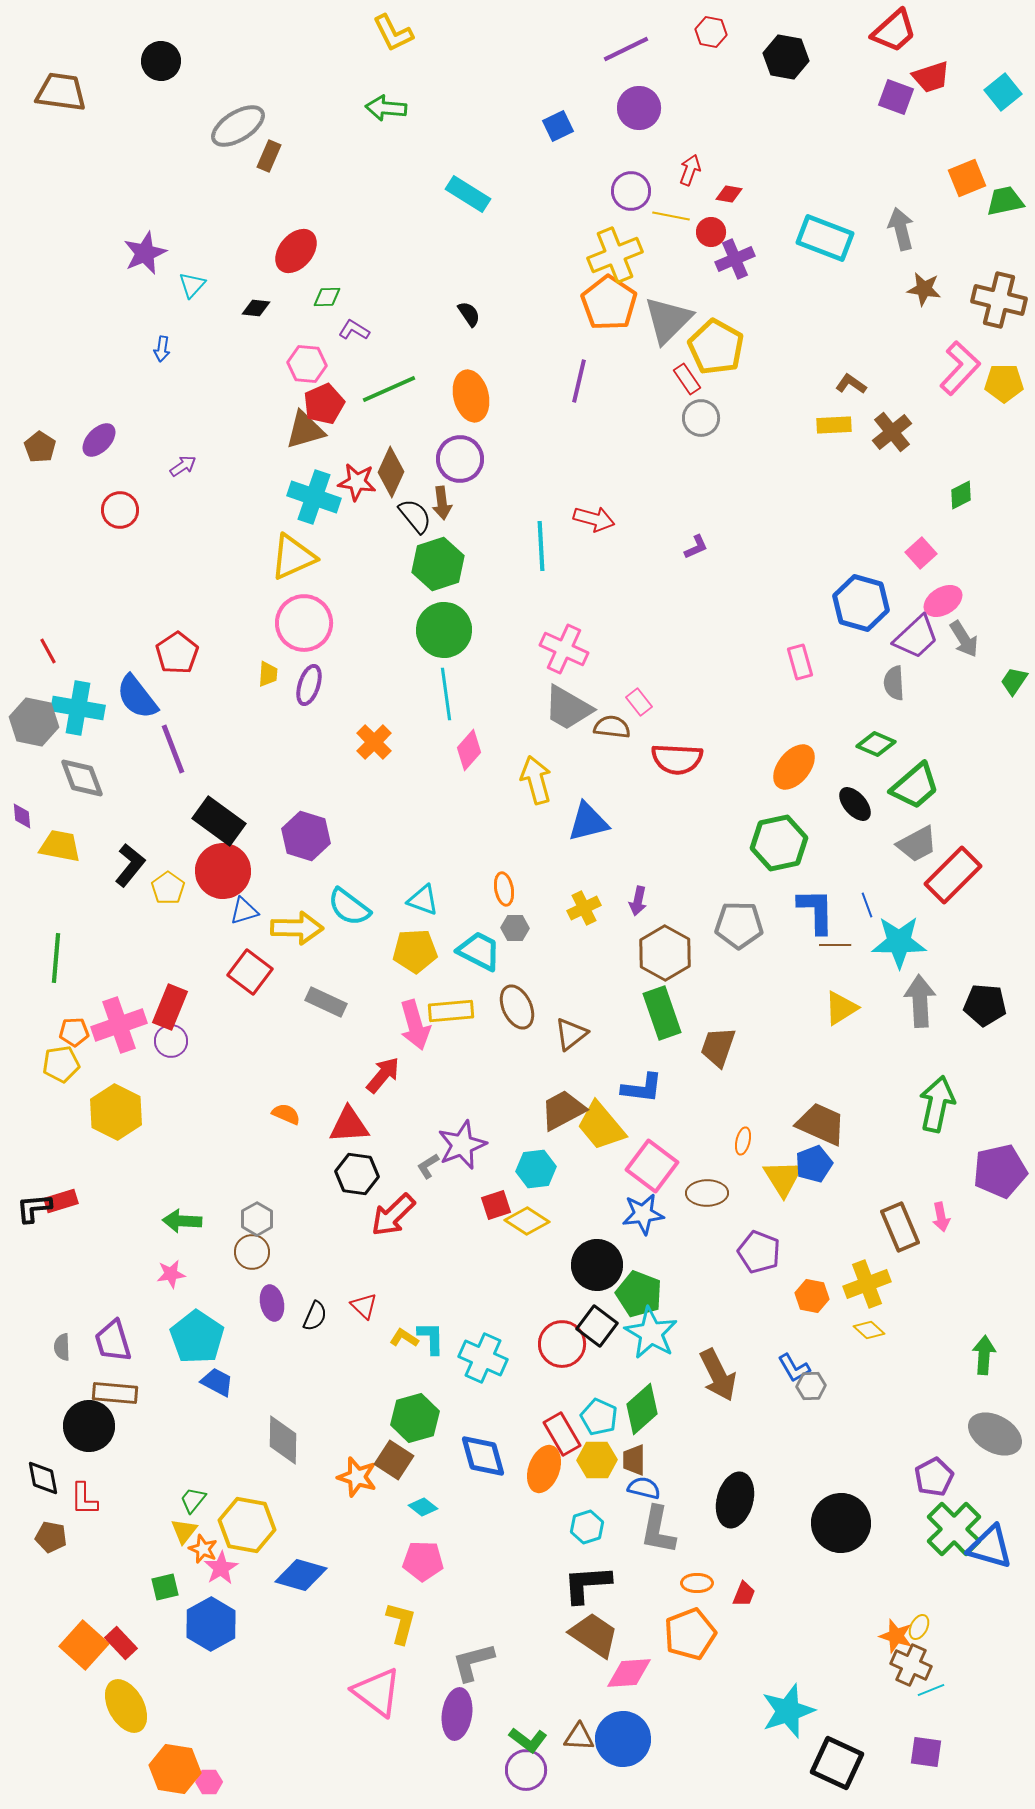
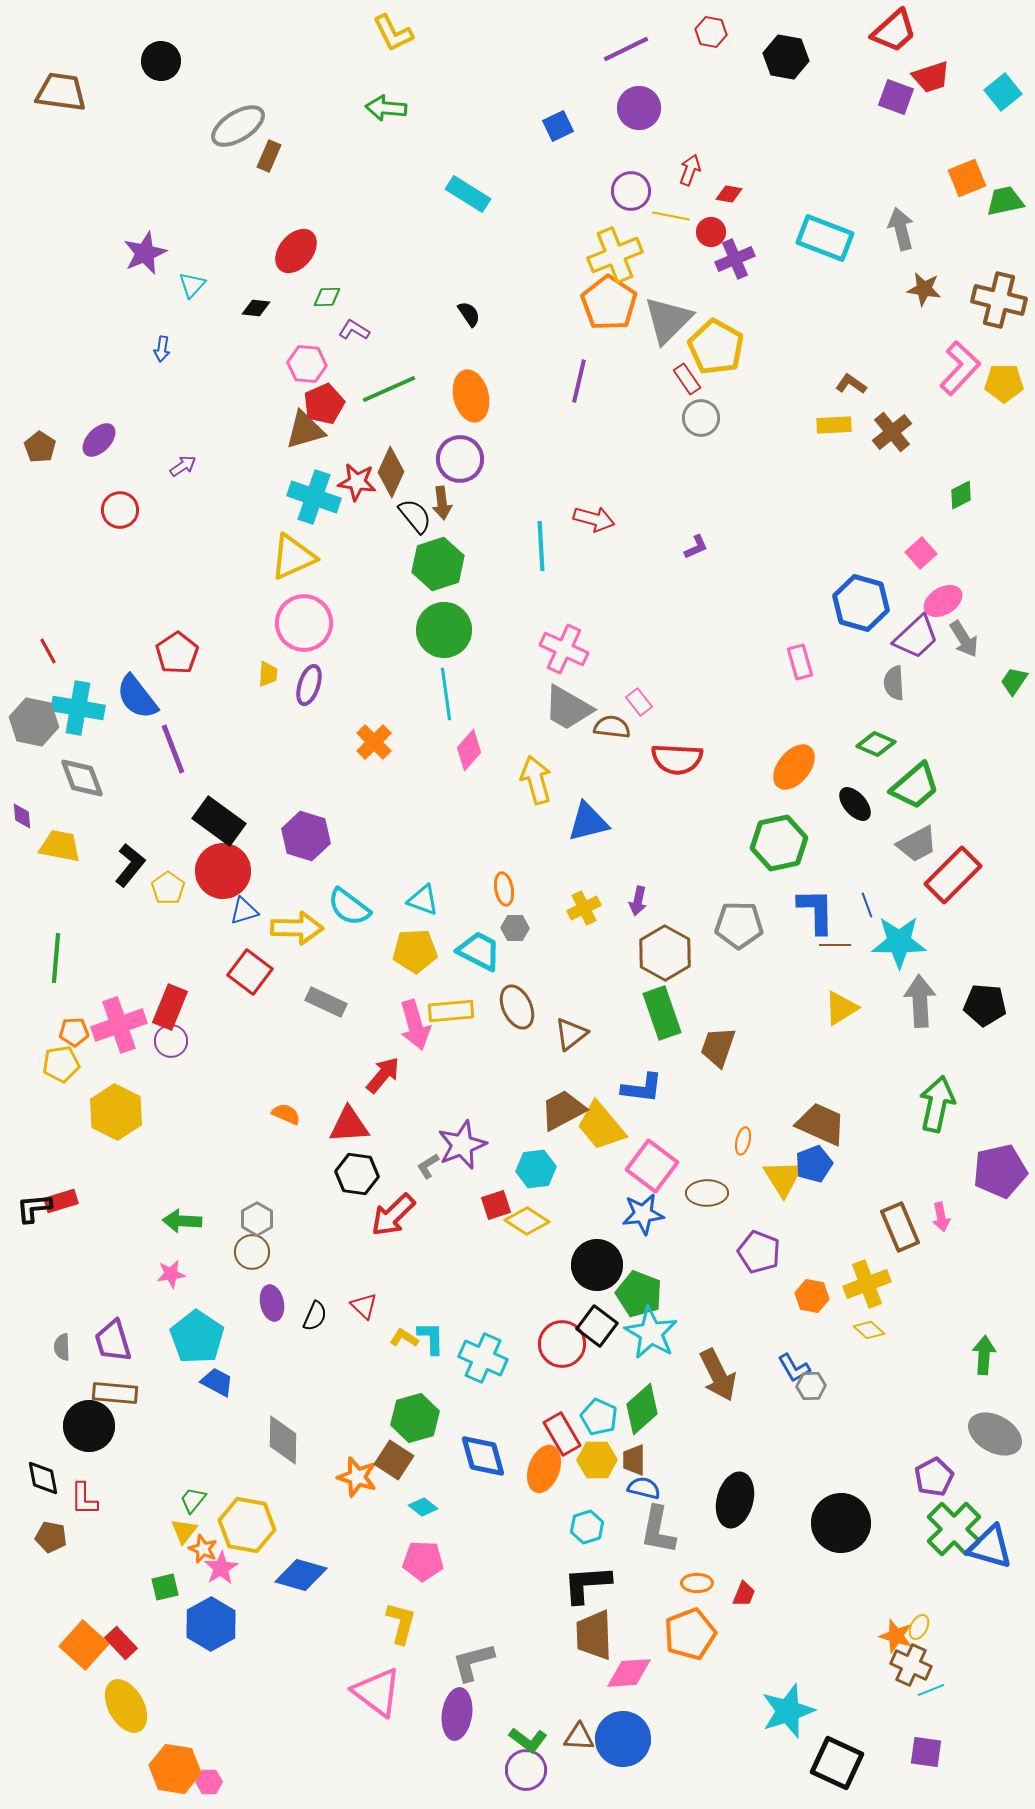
brown trapezoid at (594, 1635): rotated 126 degrees counterclockwise
